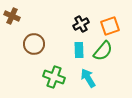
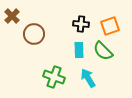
brown cross: rotated 21 degrees clockwise
black cross: rotated 35 degrees clockwise
brown circle: moved 10 px up
green semicircle: rotated 95 degrees clockwise
